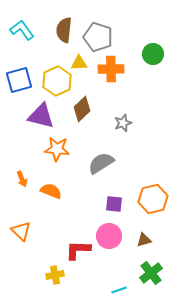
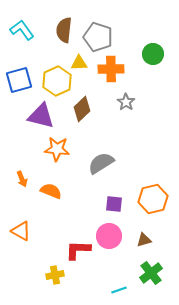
gray star: moved 3 px right, 21 px up; rotated 18 degrees counterclockwise
orange triangle: rotated 15 degrees counterclockwise
